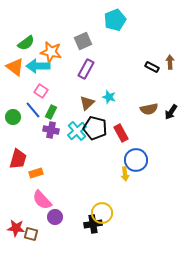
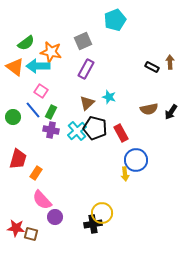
orange rectangle: rotated 40 degrees counterclockwise
